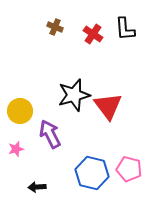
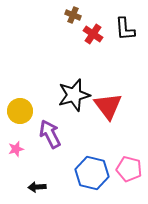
brown cross: moved 18 px right, 12 px up
